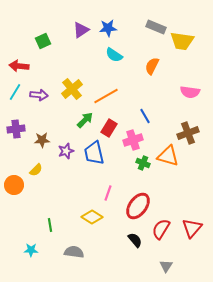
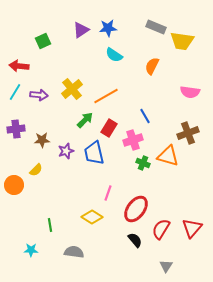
red ellipse: moved 2 px left, 3 px down
